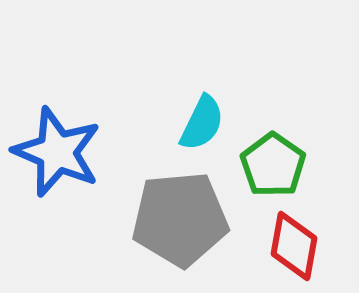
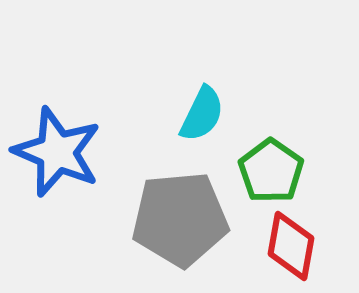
cyan semicircle: moved 9 px up
green pentagon: moved 2 px left, 6 px down
red diamond: moved 3 px left
